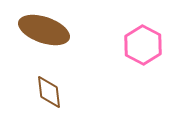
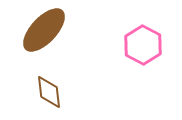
brown ellipse: rotated 66 degrees counterclockwise
